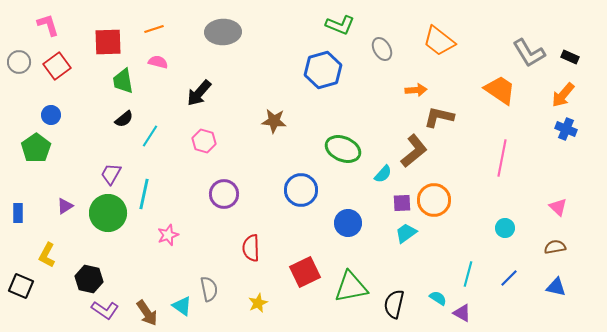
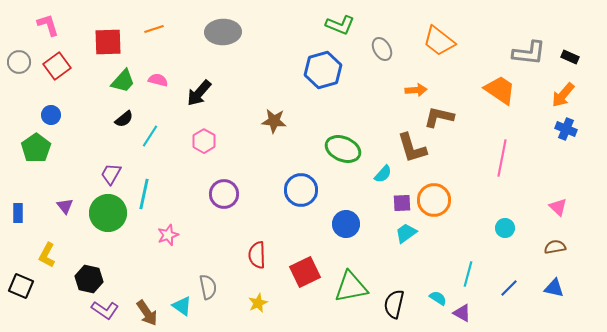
gray L-shape at (529, 53): rotated 52 degrees counterclockwise
pink semicircle at (158, 62): moved 18 px down
green trapezoid at (123, 81): rotated 128 degrees counterclockwise
pink hexagon at (204, 141): rotated 15 degrees clockwise
brown L-shape at (414, 151): moved 2 px left, 3 px up; rotated 112 degrees clockwise
purple triangle at (65, 206): rotated 36 degrees counterclockwise
blue circle at (348, 223): moved 2 px left, 1 px down
red semicircle at (251, 248): moved 6 px right, 7 px down
blue line at (509, 278): moved 10 px down
blue triangle at (556, 287): moved 2 px left, 1 px down
gray semicircle at (209, 289): moved 1 px left, 2 px up
